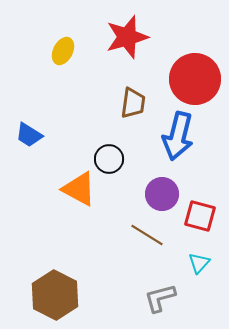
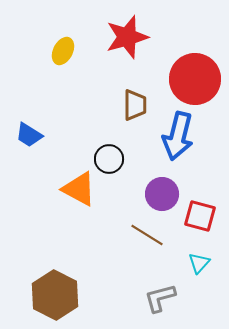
brown trapezoid: moved 2 px right, 2 px down; rotated 8 degrees counterclockwise
